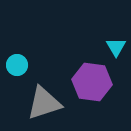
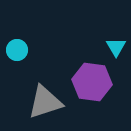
cyan circle: moved 15 px up
gray triangle: moved 1 px right, 1 px up
